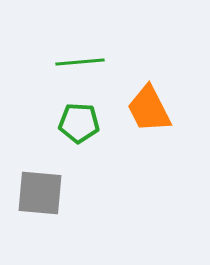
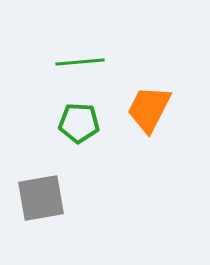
orange trapezoid: rotated 54 degrees clockwise
gray square: moved 1 px right, 5 px down; rotated 15 degrees counterclockwise
